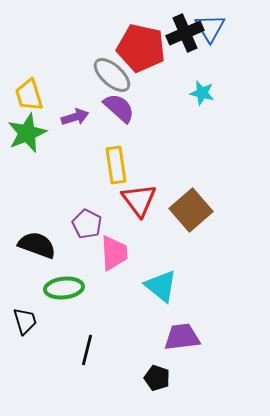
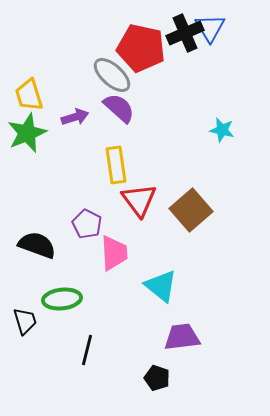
cyan star: moved 20 px right, 37 px down
green ellipse: moved 2 px left, 11 px down
